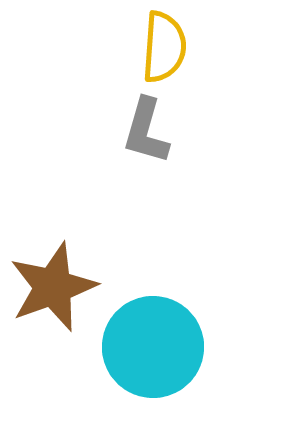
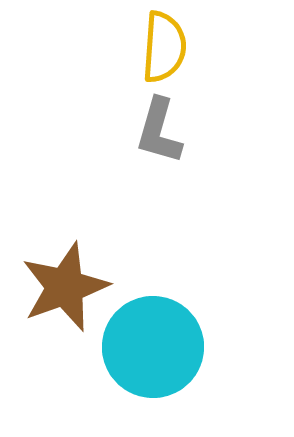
gray L-shape: moved 13 px right
brown star: moved 12 px right
